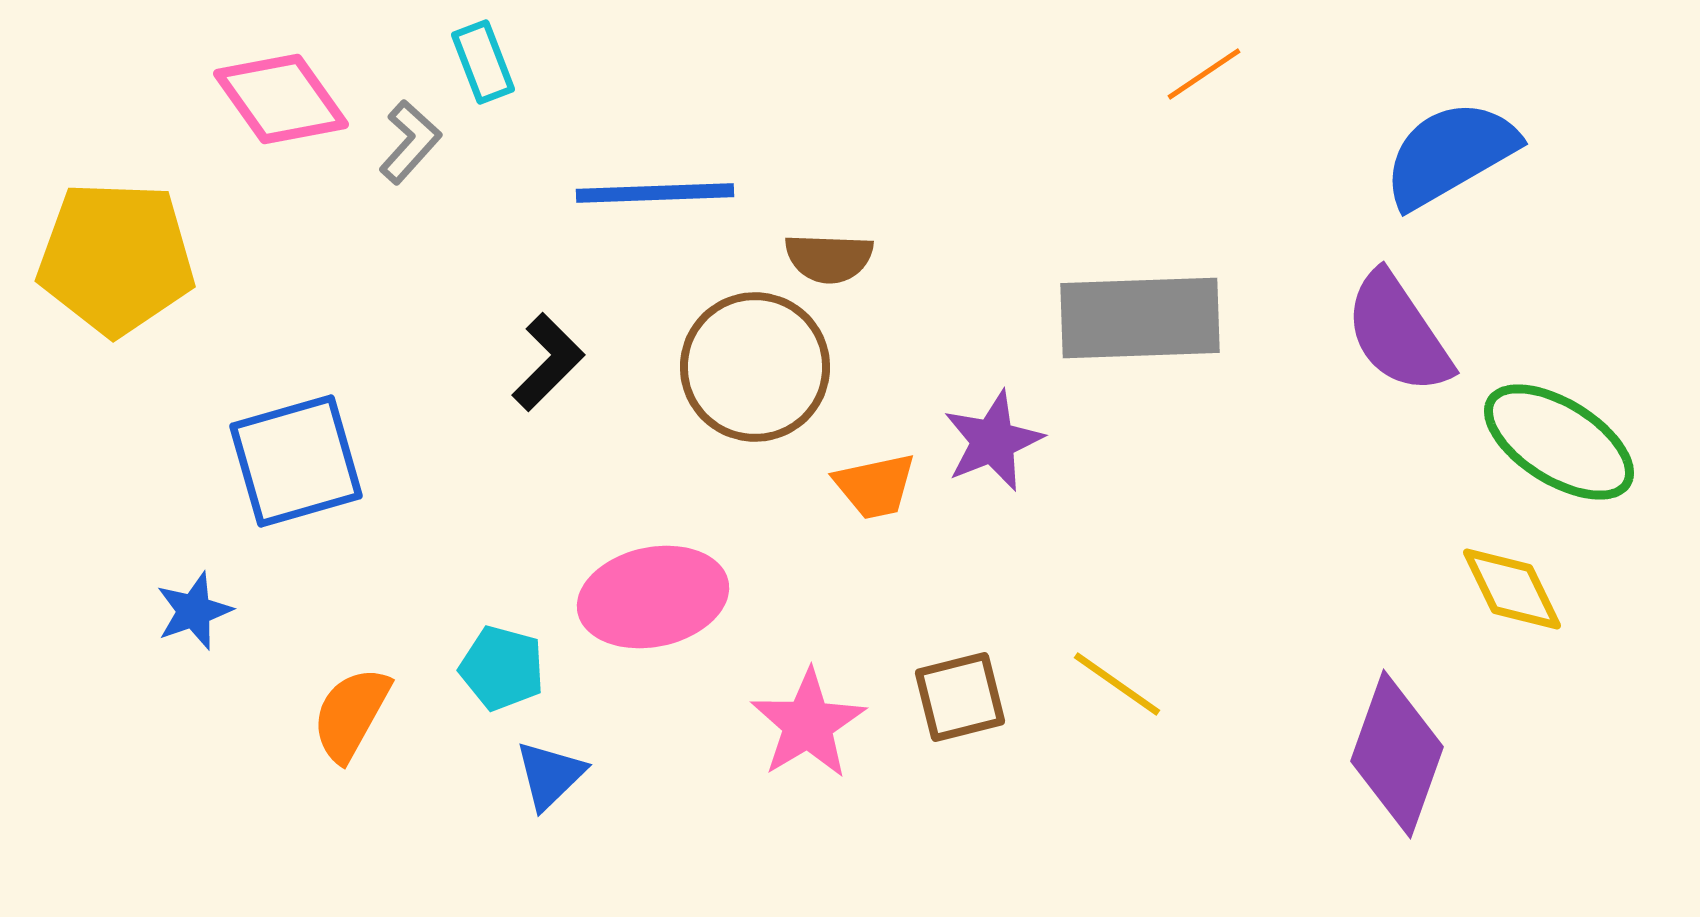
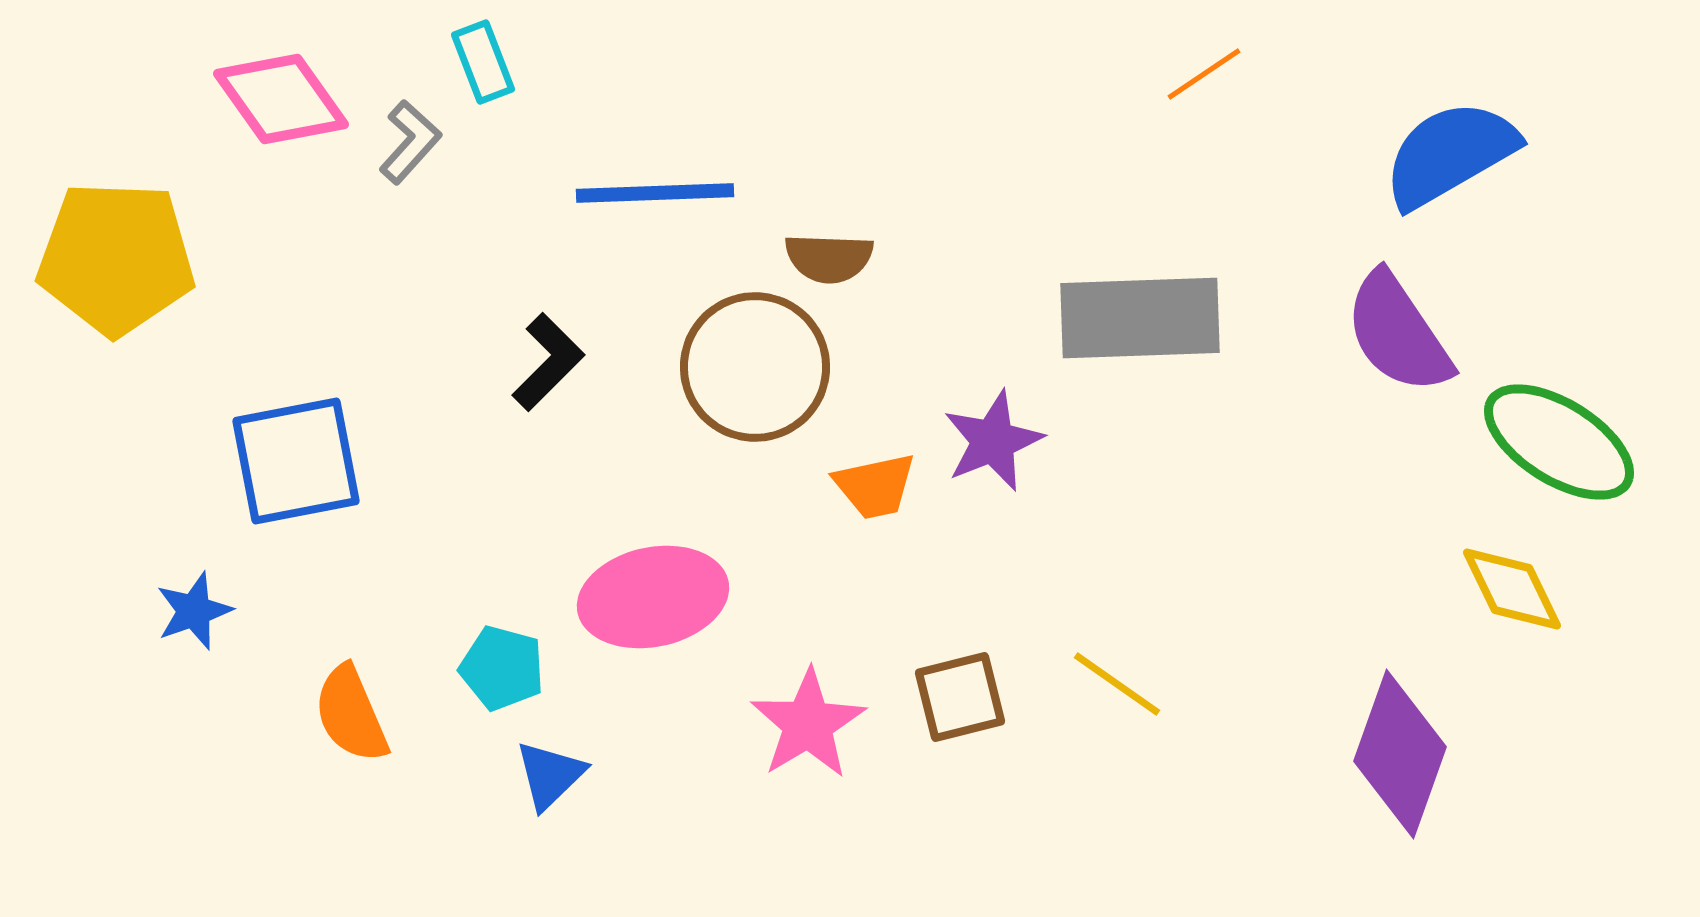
blue square: rotated 5 degrees clockwise
orange semicircle: rotated 52 degrees counterclockwise
purple diamond: moved 3 px right
